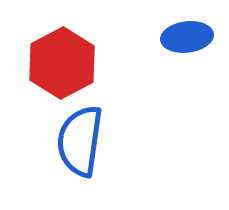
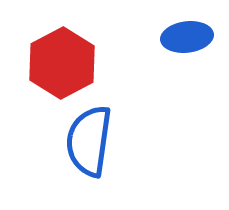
blue semicircle: moved 9 px right
